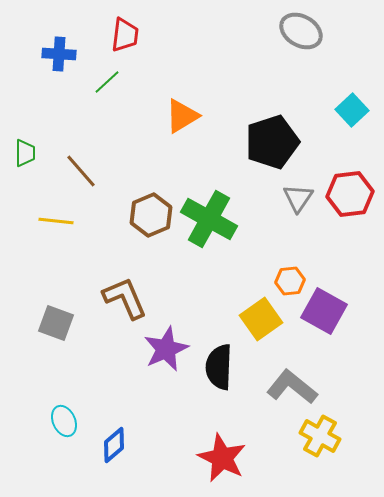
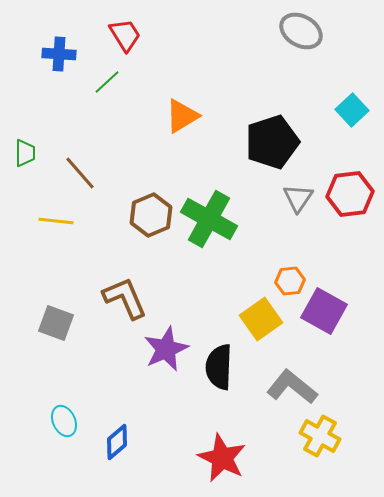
red trapezoid: rotated 39 degrees counterclockwise
brown line: moved 1 px left, 2 px down
blue diamond: moved 3 px right, 3 px up
